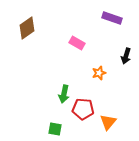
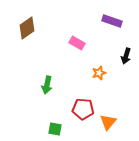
purple rectangle: moved 3 px down
green arrow: moved 17 px left, 9 px up
